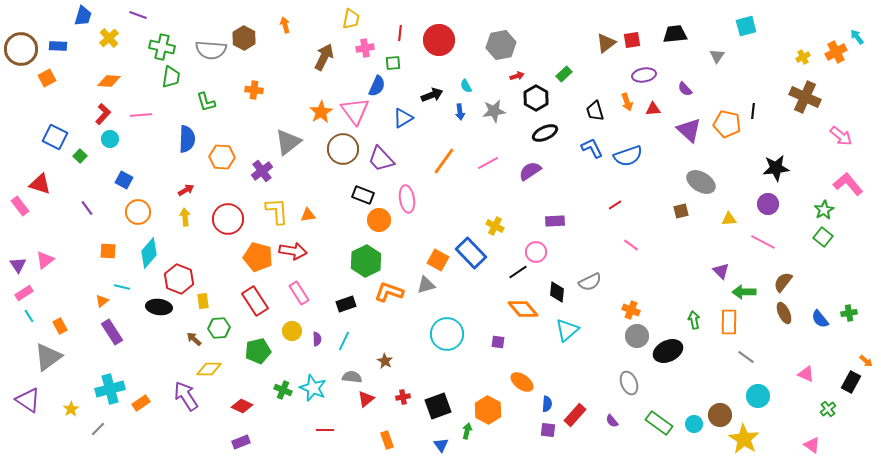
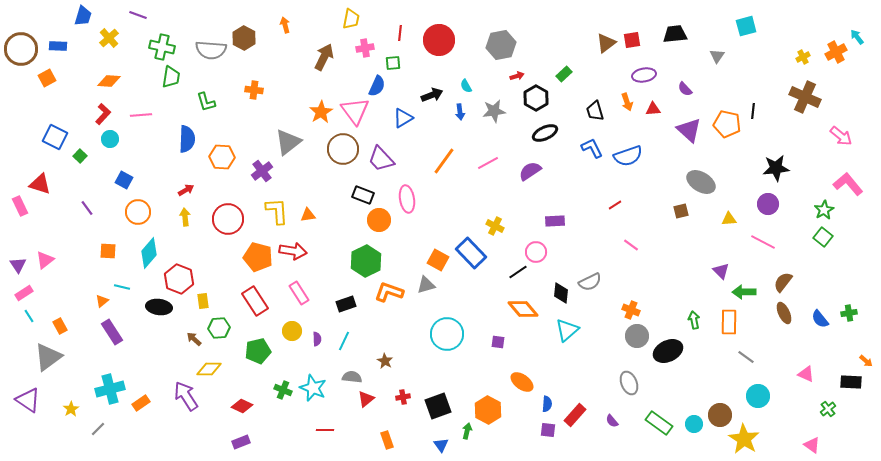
pink rectangle at (20, 206): rotated 12 degrees clockwise
black diamond at (557, 292): moved 4 px right, 1 px down
black rectangle at (851, 382): rotated 65 degrees clockwise
